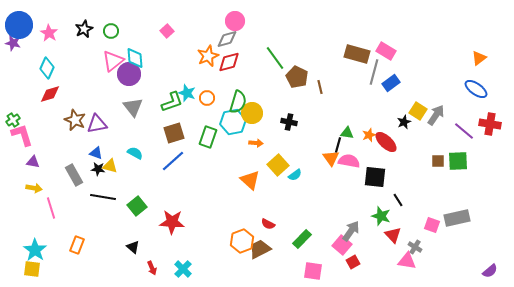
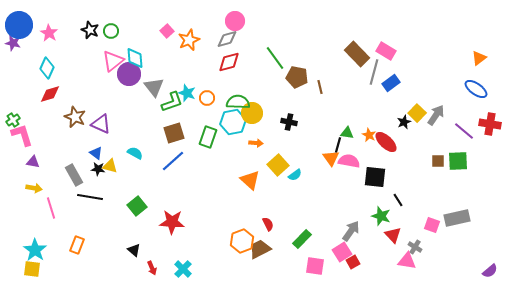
black star at (84, 29): moved 6 px right, 1 px down; rotated 24 degrees counterclockwise
brown rectangle at (357, 54): rotated 30 degrees clockwise
orange star at (208, 56): moved 19 px left, 16 px up
brown pentagon at (297, 77): rotated 15 degrees counterclockwise
green semicircle at (238, 102): rotated 105 degrees counterclockwise
gray triangle at (133, 107): moved 21 px right, 20 px up
yellow square at (418, 111): moved 1 px left, 2 px down; rotated 12 degrees clockwise
brown star at (75, 120): moved 3 px up
purple triangle at (97, 124): moved 4 px right; rotated 35 degrees clockwise
orange star at (369, 135): rotated 24 degrees counterclockwise
blue triangle at (96, 153): rotated 16 degrees clockwise
black line at (103, 197): moved 13 px left
red semicircle at (268, 224): rotated 144 degrees counterclockwise
pink square at (342, 245): moved 7 px down; rotated 18 degrees clockwise
black triangle at (133, 247): moved 1 px right, 3 px down
pink square at (313, 271): moved 2 px right, 5 px up
